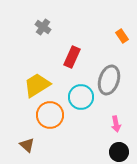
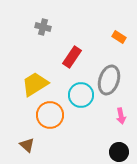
gray cross: rotated 21 degrees counterclockwise
orange rectangle: moved 3 px left, 1 px down; rotated 24 degrees counterclockwise
red rectangle: rotated 10 degrees clockwise
yellow trapezoid: moved 2 px left, 1 px up
cyan circle: moved 2 px up
pink arrow: moved 5 px right, 8 px up
